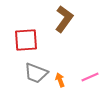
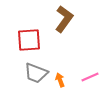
red square: moved 3 px right
